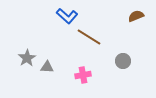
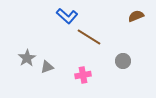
gray triangle: rotated 24 degrees counterclockwise
